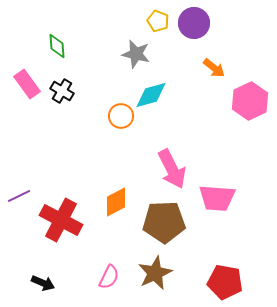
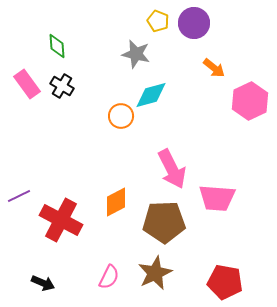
black cross: moved 5 px up
